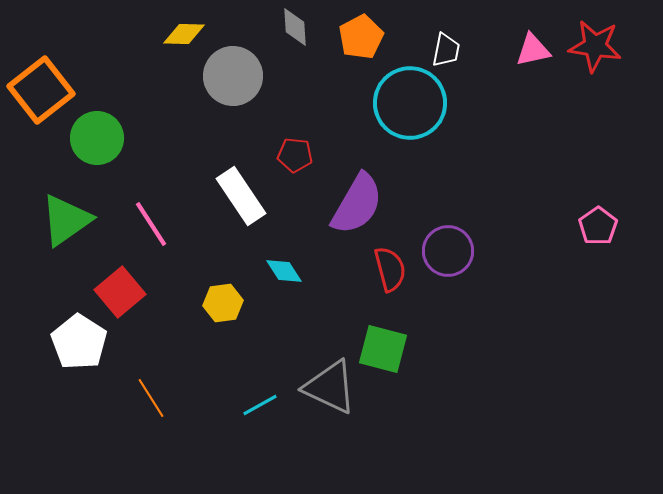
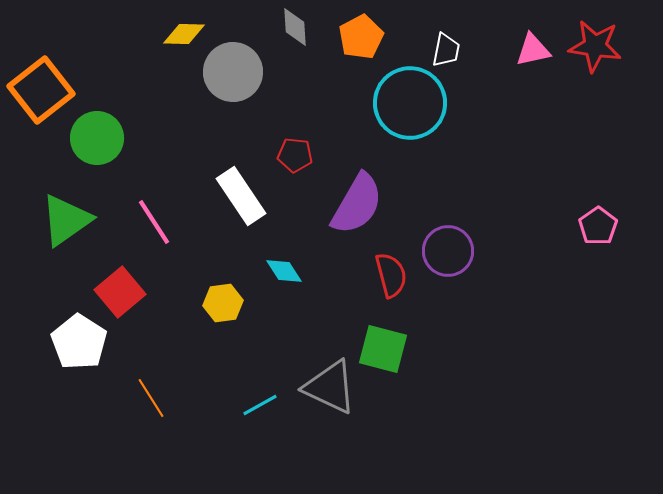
gray circle: moved 4 px up
pink line: moved 3 px right, 2 px up
red semicircle: moved 1 px right, 6 px down
